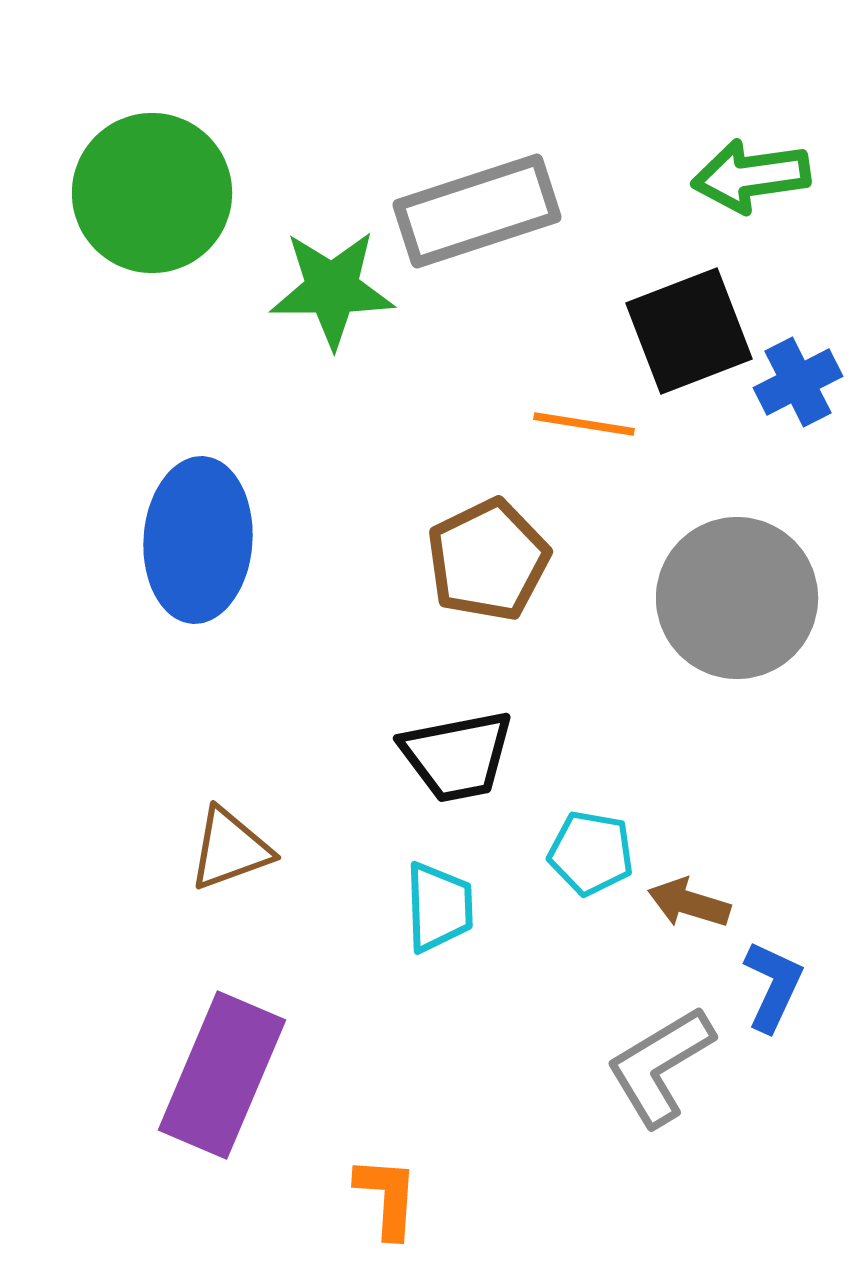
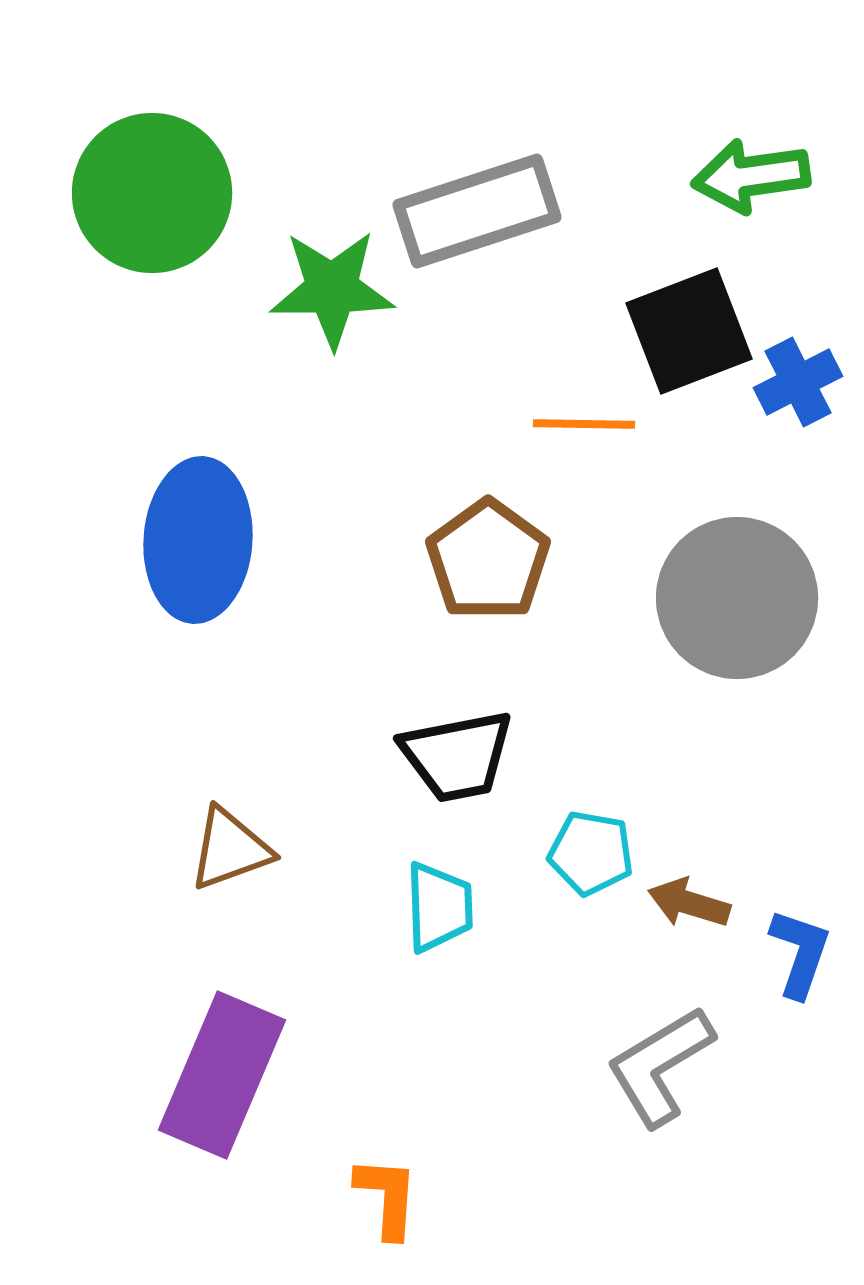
orange line: rotated 8 degrees counterclockwise
brown pentagon: rotated 10 degrees counterclockwise
blue L-shape: moved 27 px right, 33 px up; rotated 6 degrees counterclockwise
